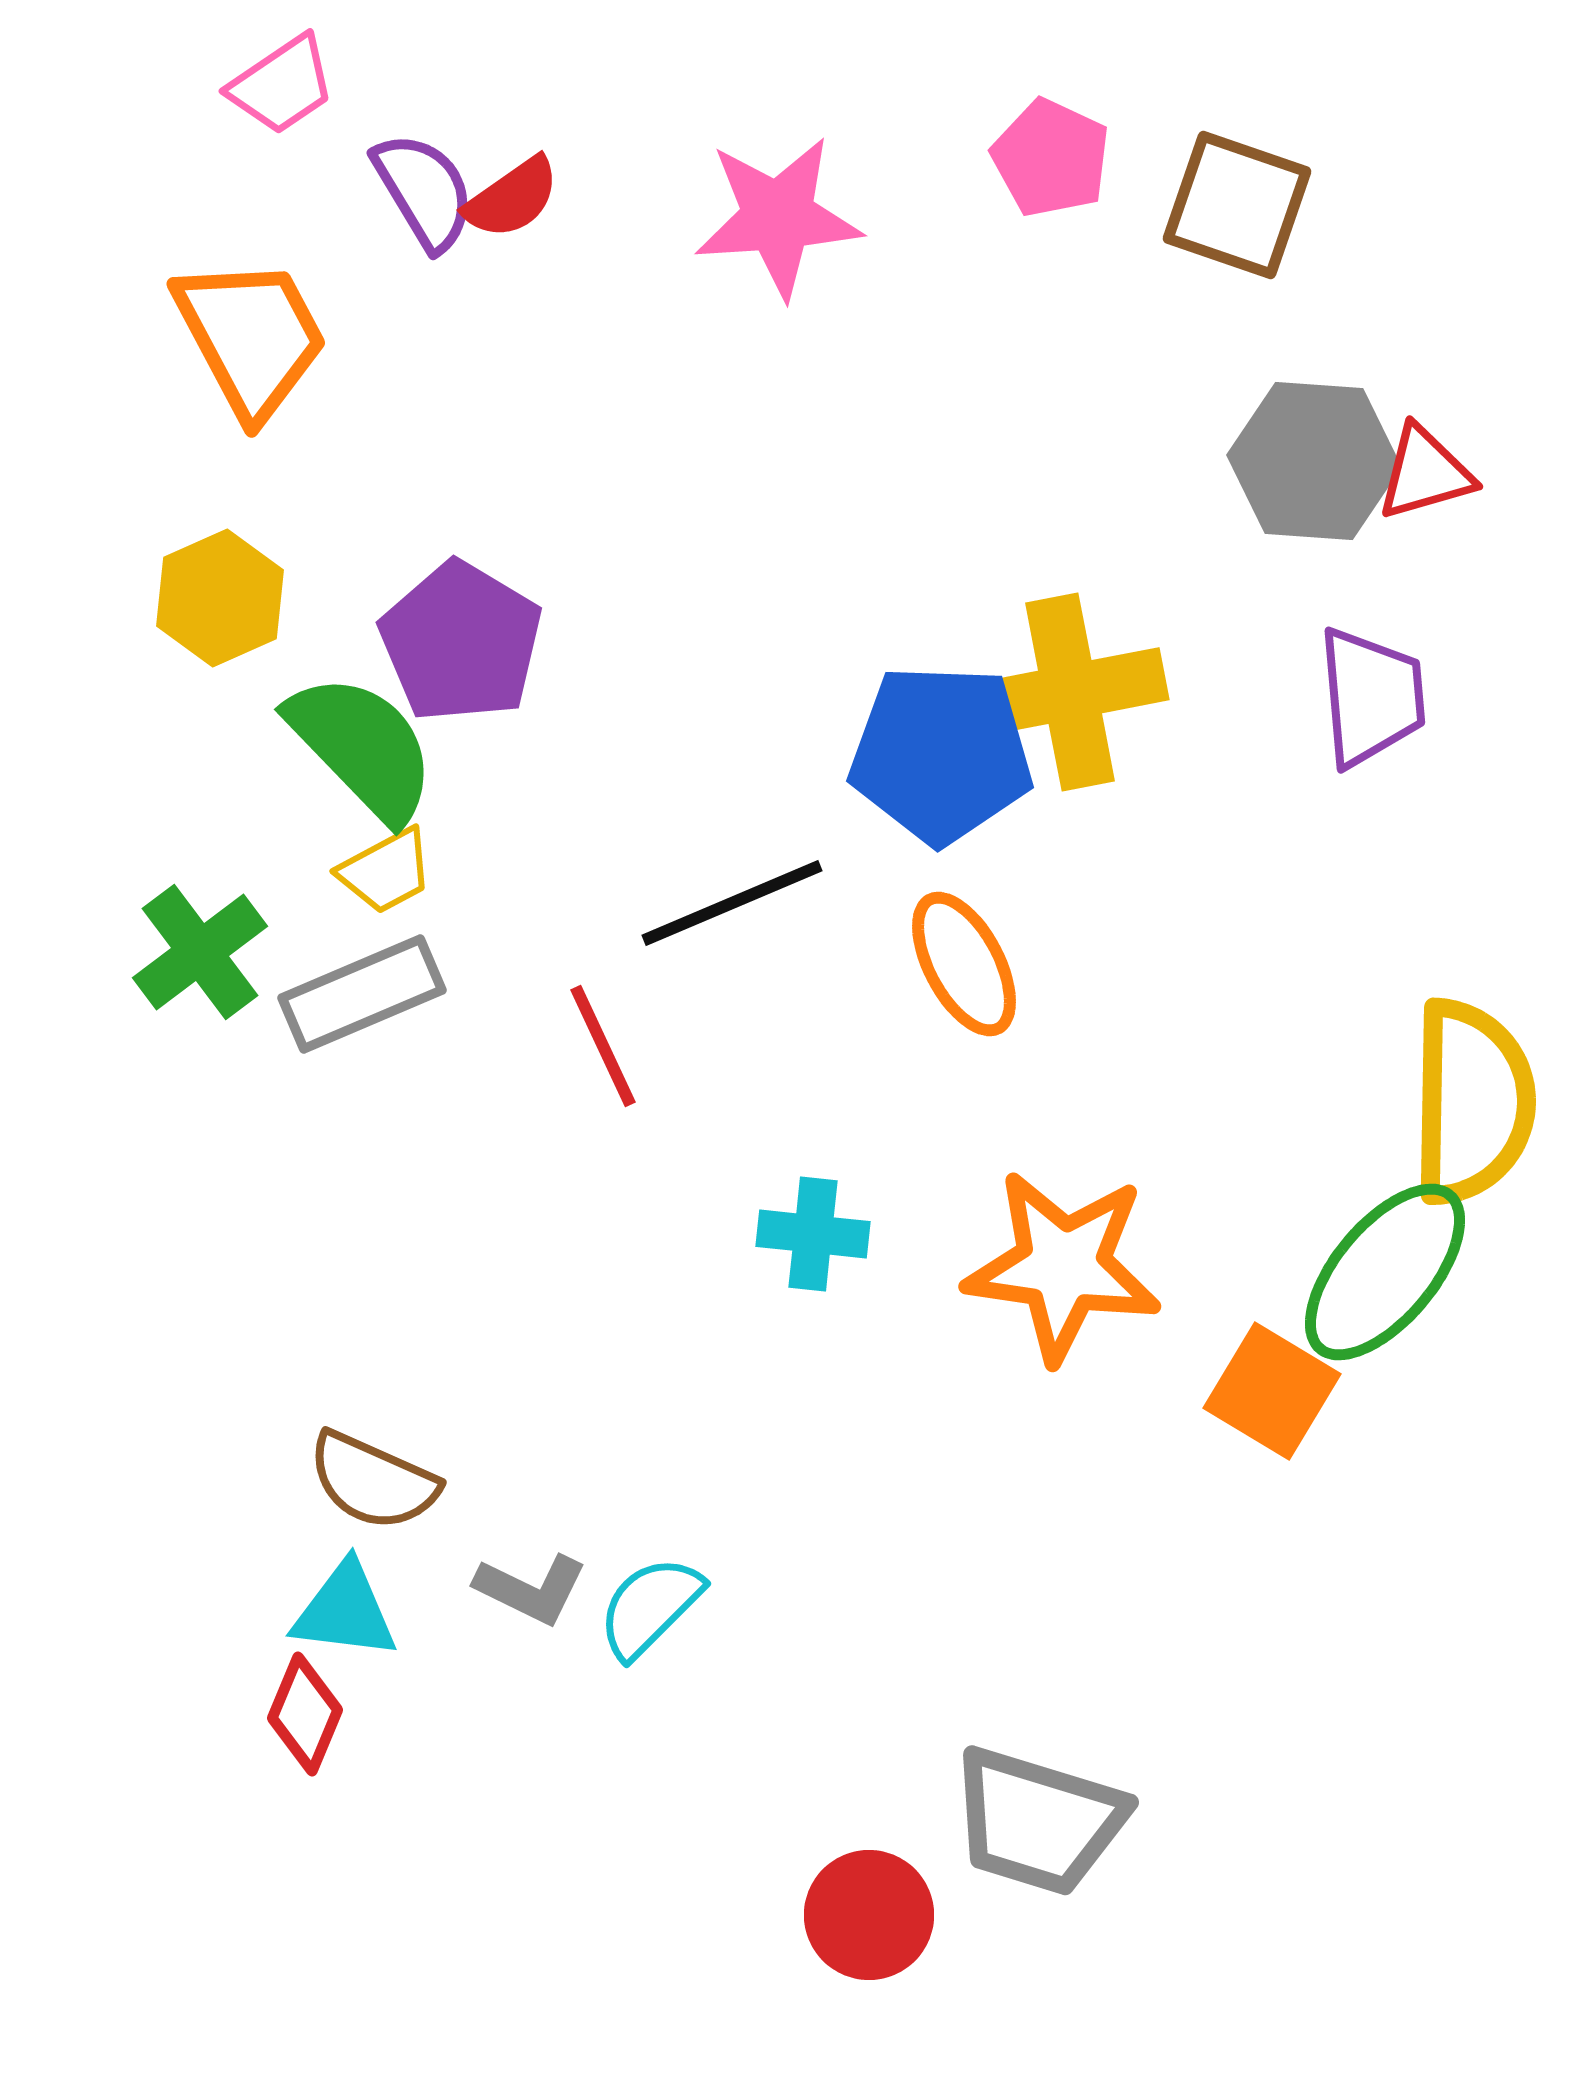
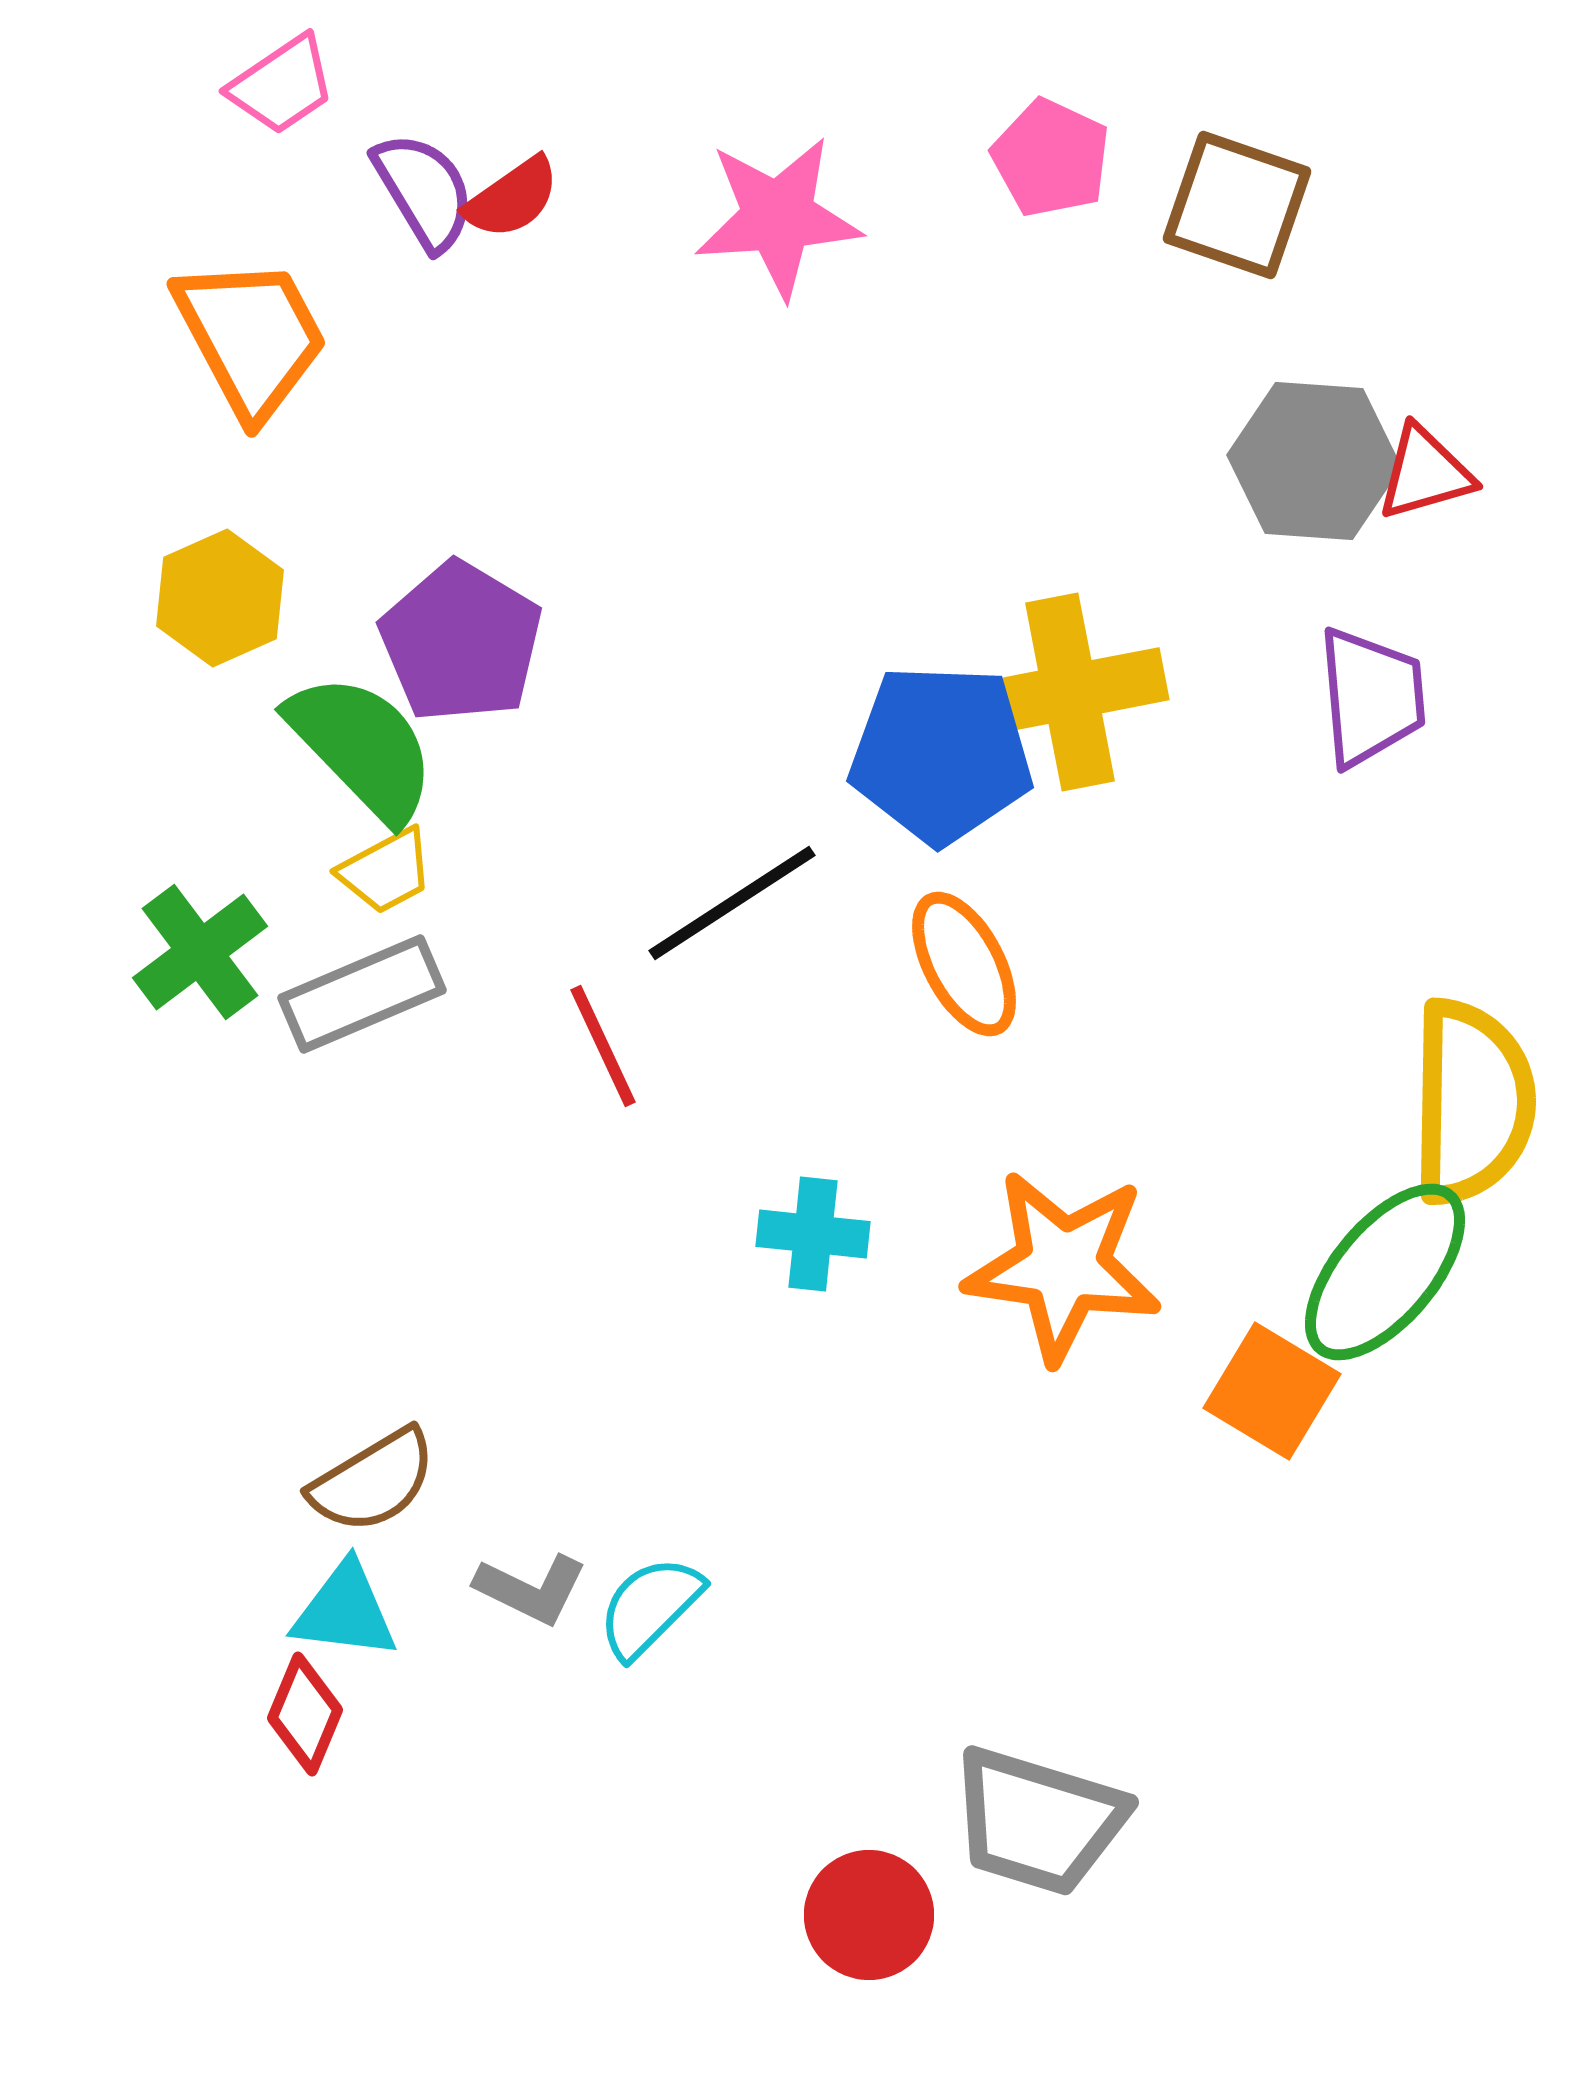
black line: rotated 10 degrees counterclockwise
brown semicircle: rotated 55 degrees counterclockwise
